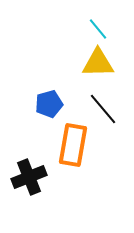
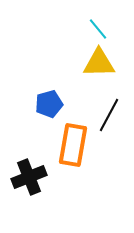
yellow triangle: moved 1 px right
black line: moved 6 px right, 6 px down; rotated 68 degrees clockwise
